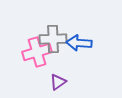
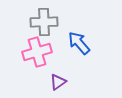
gray cross: moved 9 px left, 17 px up
blue arrow: rotated 45 degrees clockwise
